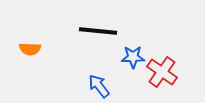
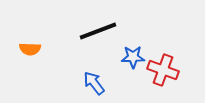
black line: rotated 27 degrees counterclockwise
red cross: moved 1 px right, 2 px up; rotated 16 degrees counterclockwise
blue arrow: moved 5 px left, 3 px up
